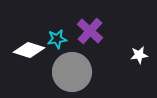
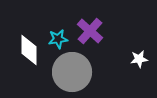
cyan star: moved 1 px right
white diamond: rotated 72 degrees clockwise
white star: moved 4 px down
